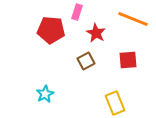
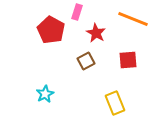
red pentagon: rotated 24 degrees clockwise
